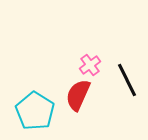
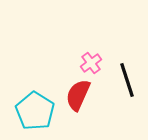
pink cross: moved 1 px right, 2 px up
black line: rotated 8 degrees clockwise
